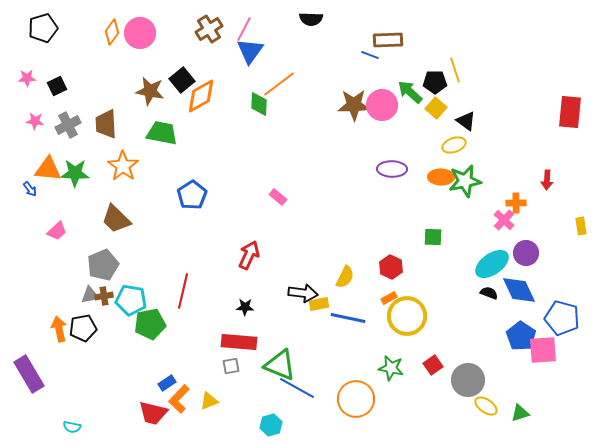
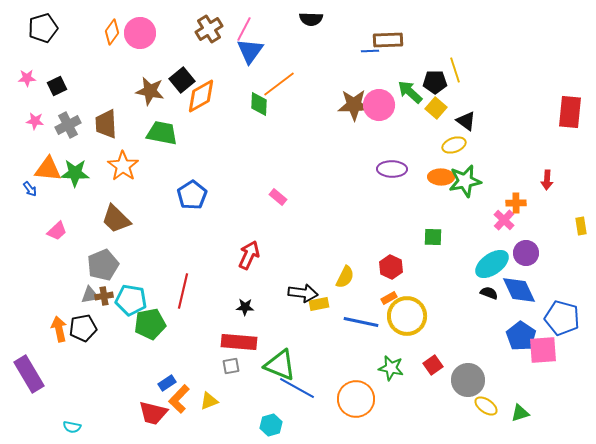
blue line at (370, 55): moved 4 px up; rotated 24 degrees counterclockwise
pink circle at (382, 105): moved 3 px left
blue line at (348, 318): moved 13 px right, 4 px down
